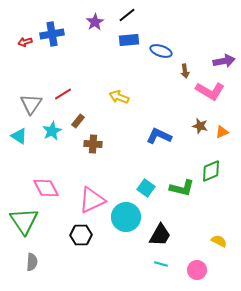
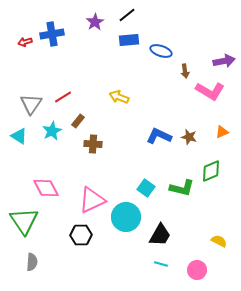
red line: moved 3 px down
brown star: moved 11 px left, 11 px down
